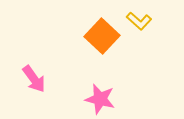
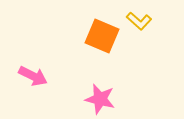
orange square: rotated 20 degrees counterclockwise
pink arrow: moved 1 px left, 3 px up; rotated 28 degrees counterclockwise
